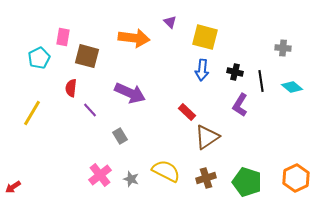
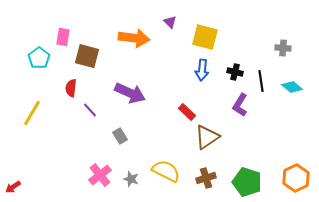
cyan pentagon: rotated 10 degrees counterclockwise
